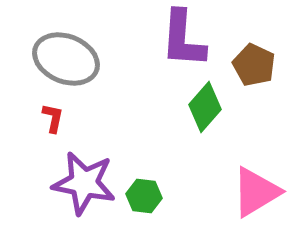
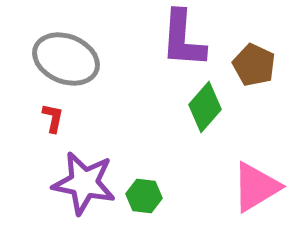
pink triangle: moved 5 px up
